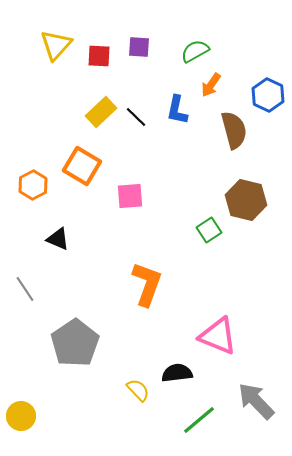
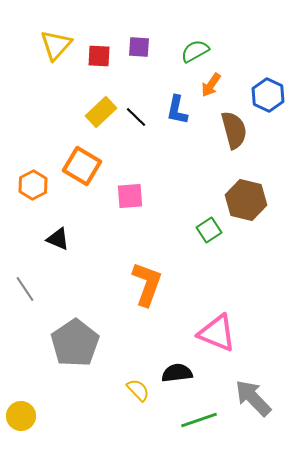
pink triangle: moved 1 px left, 3 px up
gray arrow: moved 3 px left, 3 px up
green line: rotated 21 degrees clockwise
